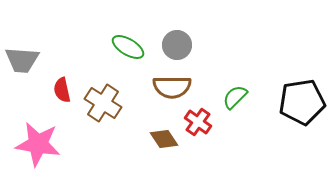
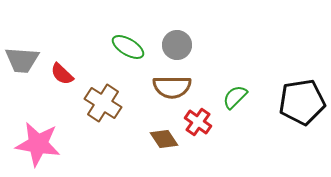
red semicircle: moved 16 px up; rotated 35 degrees counterclockwise
